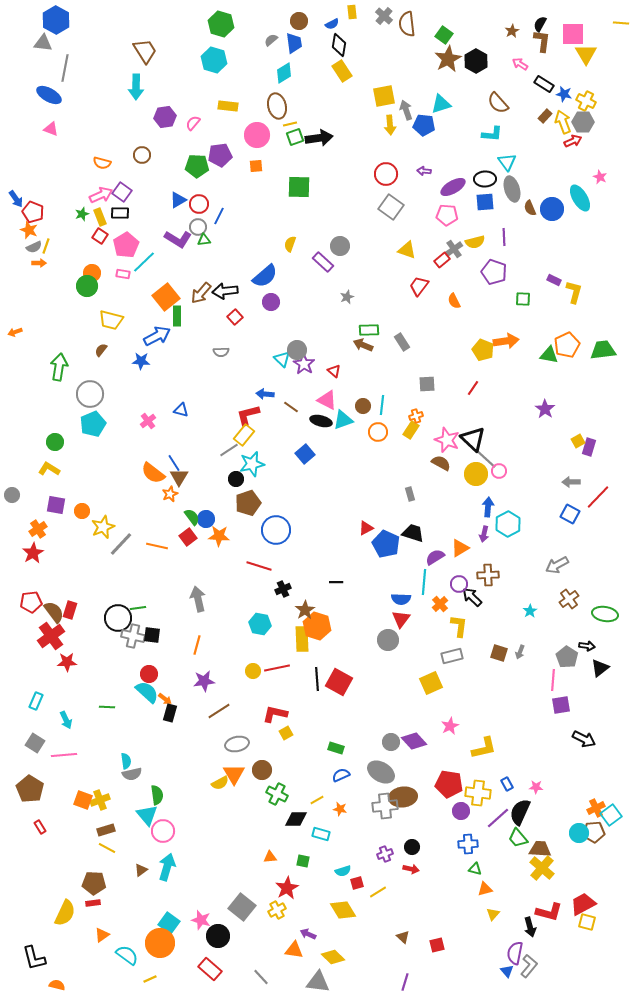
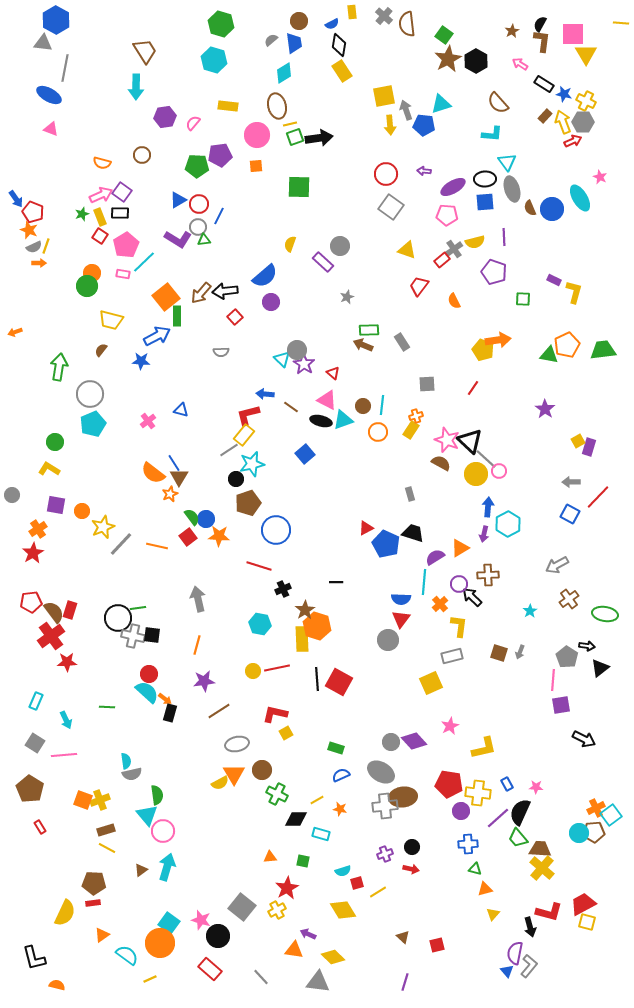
orange arrow at (506, 341): moved 8 px left, 1 px up
red triangle at (334, 371): moved 1 px left, 2 px down
black triangle at (473, 439): moved 3 px left, 2 px down
